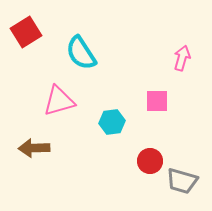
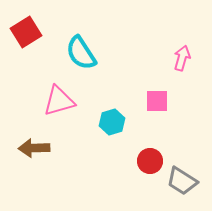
cyan hexagon: rotated 10 degrees counterclockwise
gray trapezoid: rotated 16 degrees clockwise
